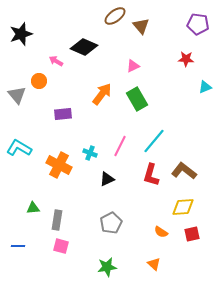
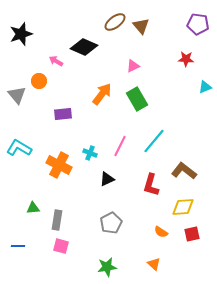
brown ellipse: moved 6 px down
red L-shape: moved 10 px down
